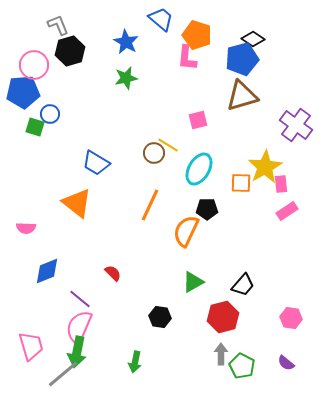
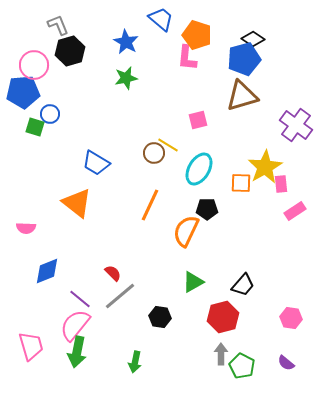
blue pentagon at (242, 59): moved 2 px right
pink rectangle at (287, 211): moved 8 px right
pink semicircle at (79, 327): moved 4 px left, 2 px up; rotated 16 degrees clockwise
gray line at (63, 374): moved 57 px right, 78 px up
